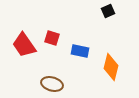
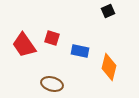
orange diamond: moved 2 px left
